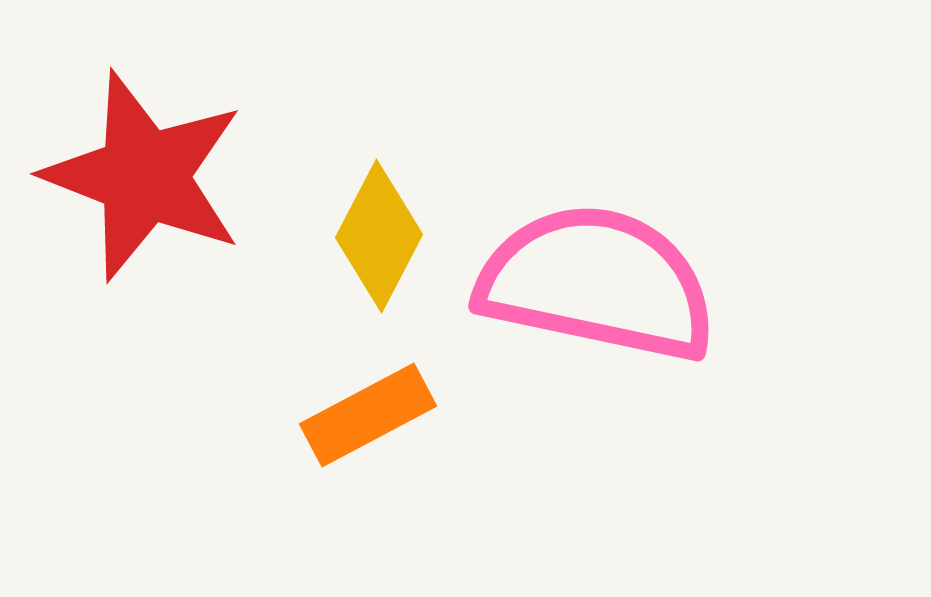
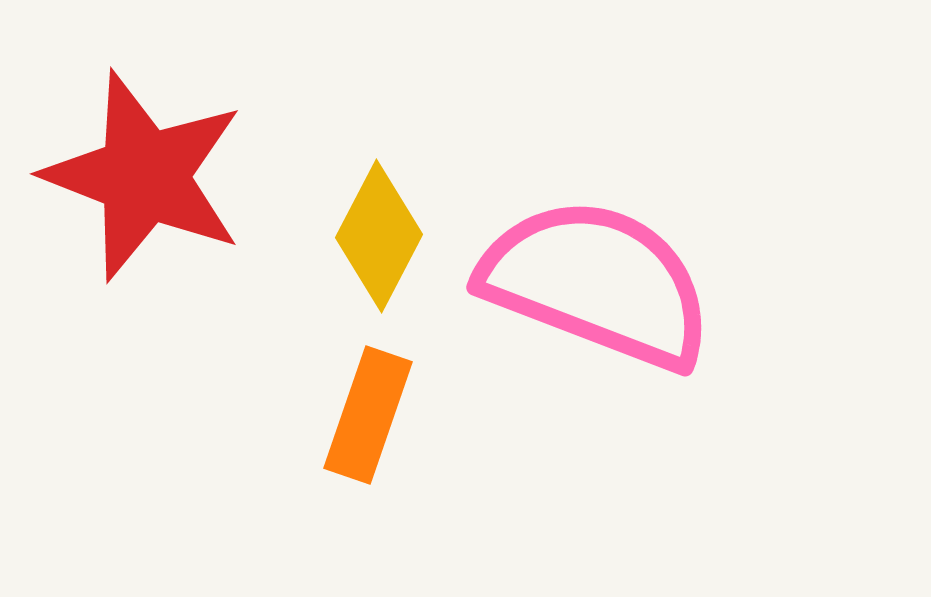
pink semicircle: rotated 9 degrees clockwise
orange rectangle: rotated 43 degrees counterclockwise
